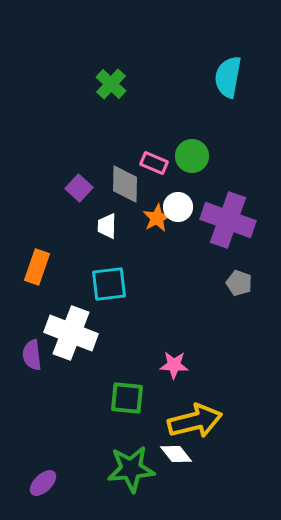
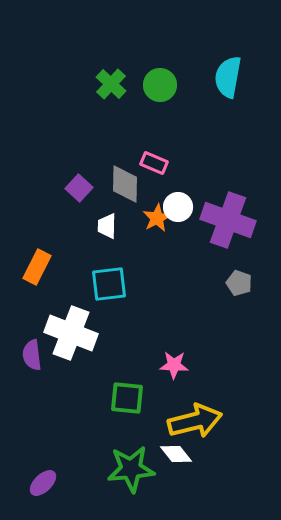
green circle: moved 32 px left, 71 px up
orange rectangle: rotated 8 degrees clockwise
